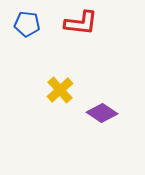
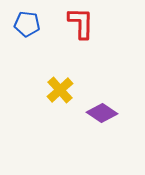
red L-shape: rotated 96 degrees counterclockwise
